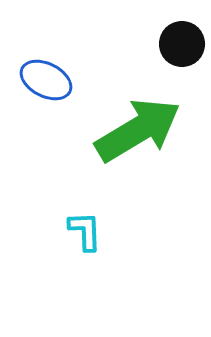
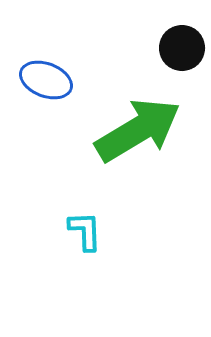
black circle: moved 4 px down
blue ellipse: rotated 6 degrees counterclockwise
